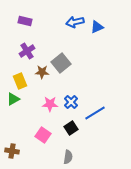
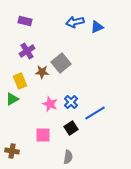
green triangle: moved 1 px left
pink star: rotated 21 degrees clockwise
pink square: rotated 35 degrees counterclockwise
